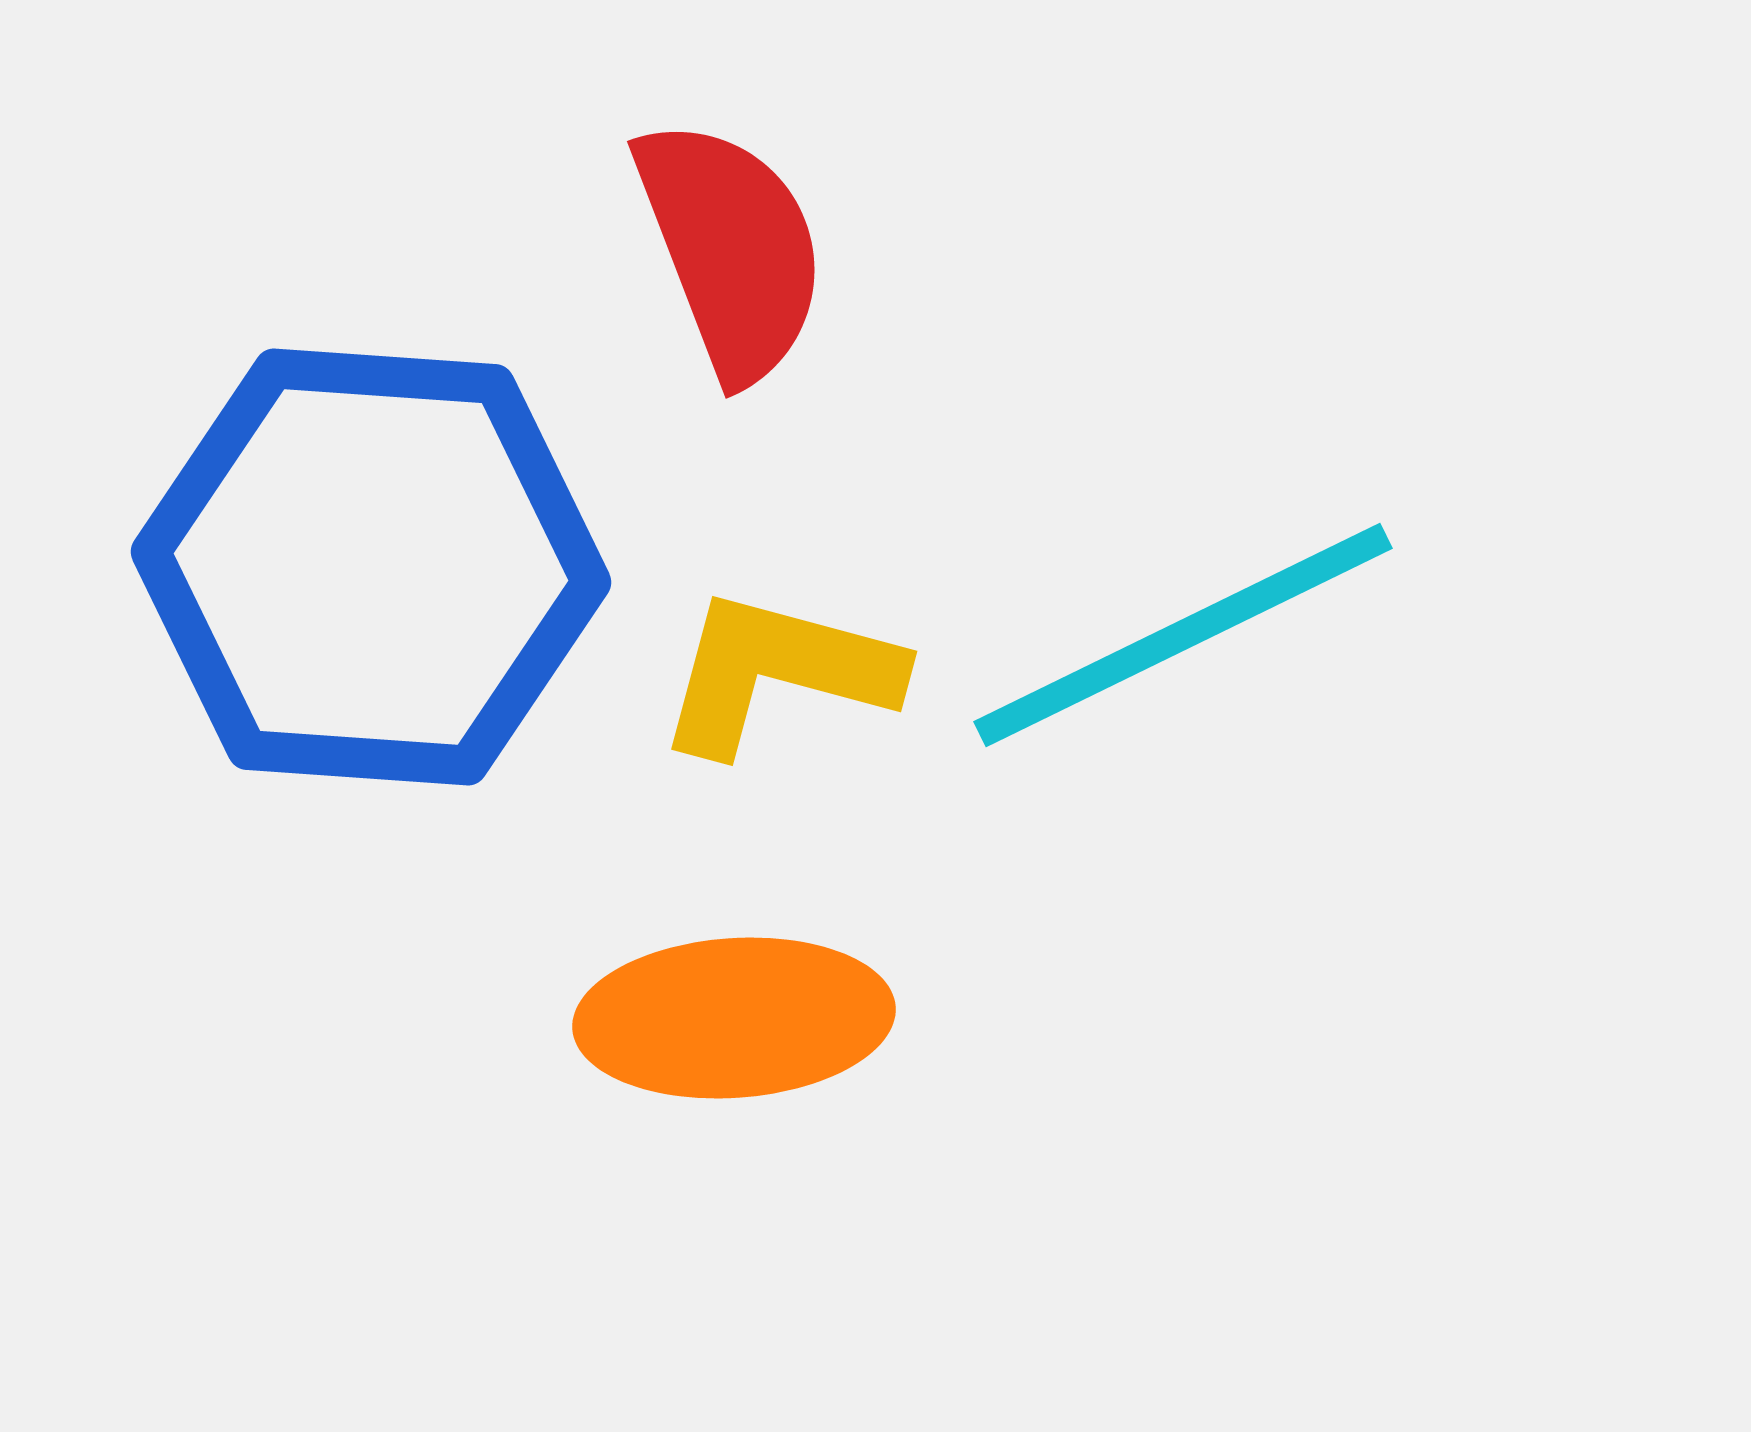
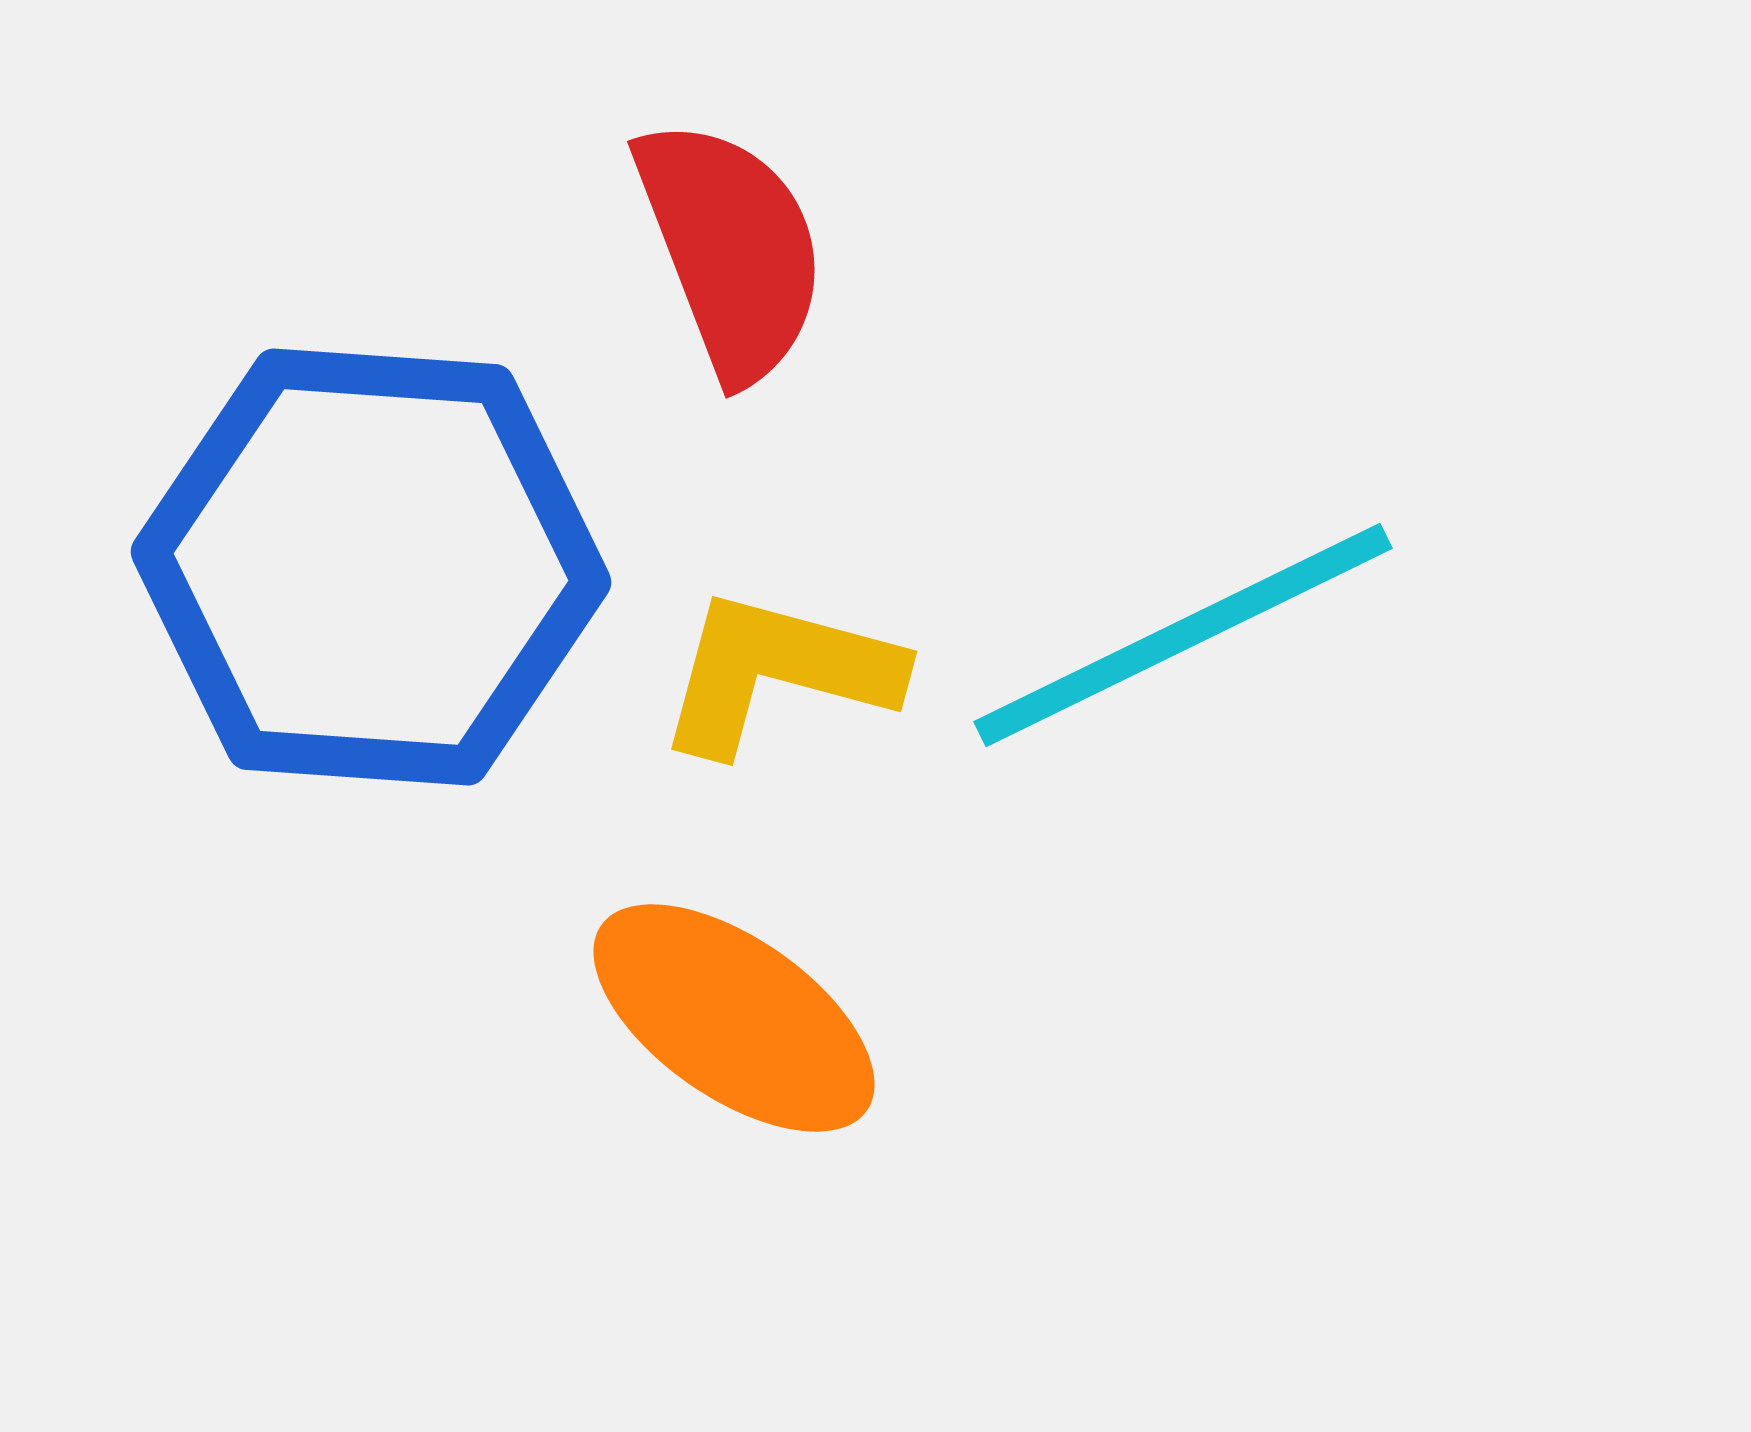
orange ellipse: rotated 39 degrees clockwise
